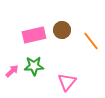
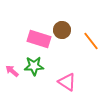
pink rectangle: moved 5 px right, 4 px down; rotated 30 degrees clockwise
pink arrow: rotated 96 degrees counterclockwise
pink triangle: rotated 36 degrees counterclockwise
